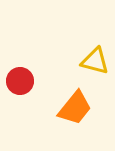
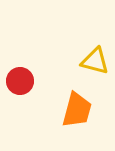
orange trapezoid: moved 2 px right, 2 px down; rotated 24 degrees counterclockwise
